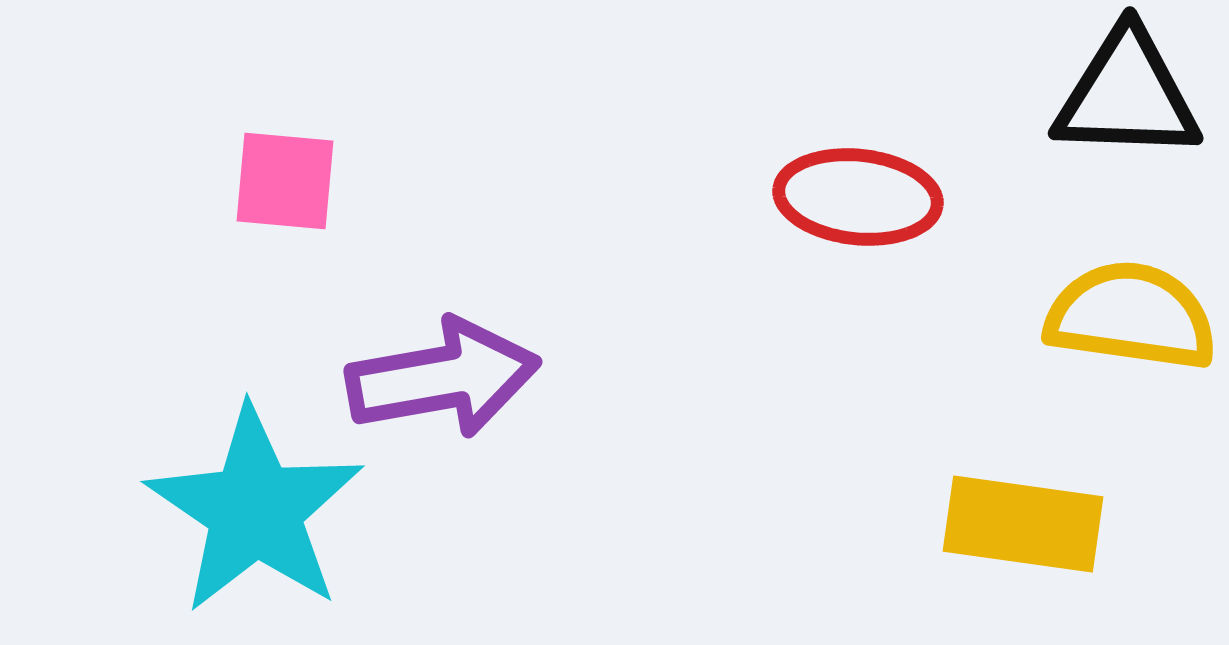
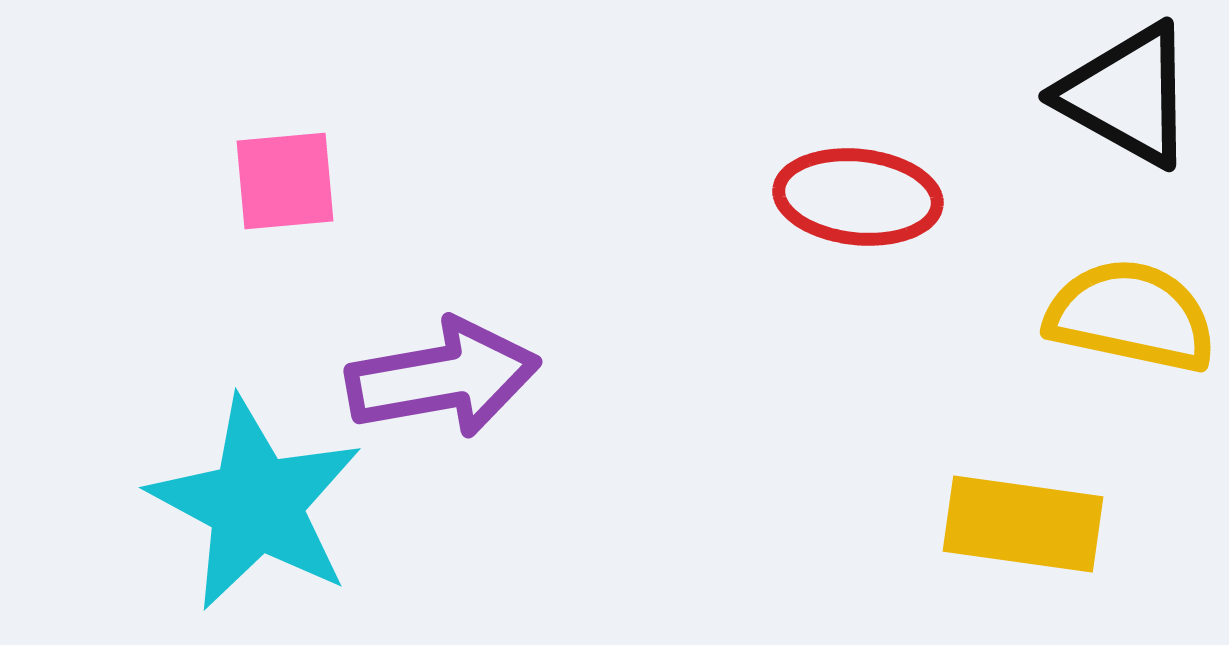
black triangle: rotated 27 degrees clockwise
pink square: rotated 10 degrees counterclockwise
yellow semicircle: rotated 4 degrees clockwise
cyan star: moved 1 px right, 6 px up; rotated 6 degrees counterclockwise
